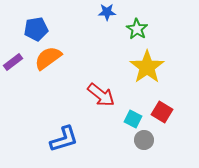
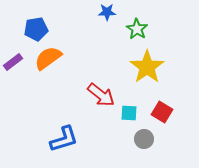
cyan square: moved 4 px left, 6 px up; rotated 24 degrees counterclockwise
gray circle: moved 1 px up
